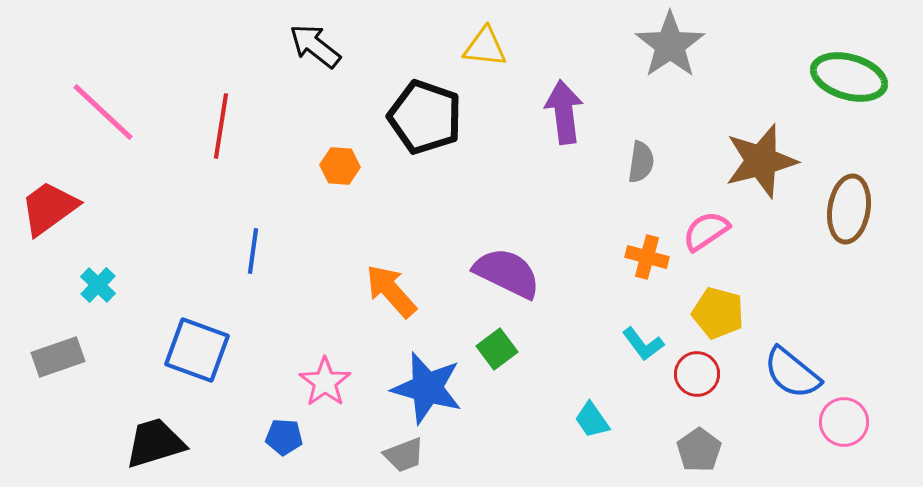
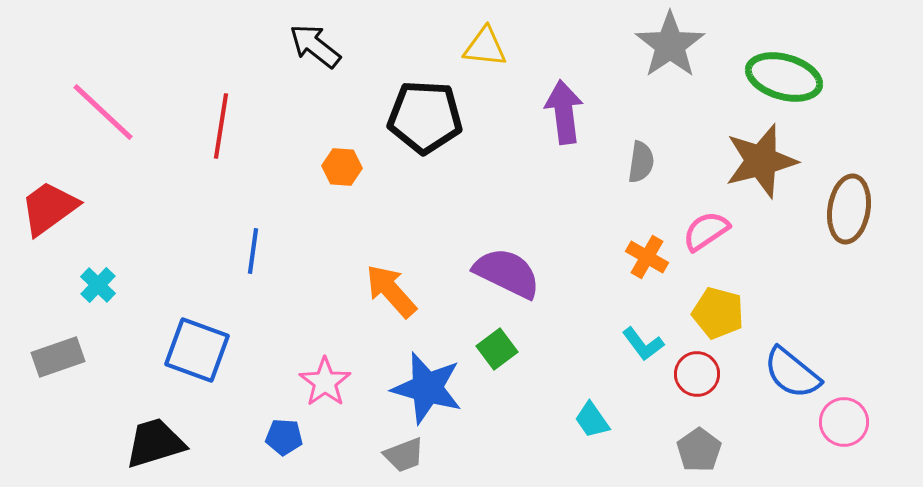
green ellipse: moved 65 px left
black pentagon: rotated 16 degrees counterclockwise
orange hexagon: moved 2 px right, 1 px down
orange cross: rotated 15 degrees clockwise
